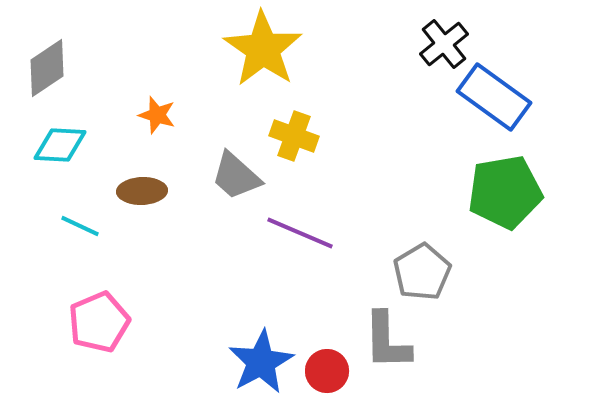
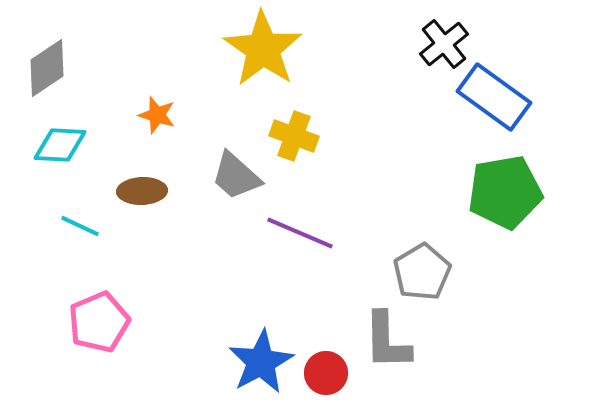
red circle: moved 1 px left, 2 px down
